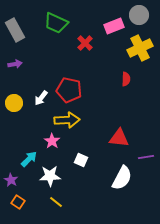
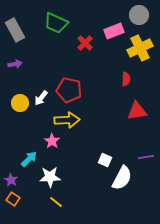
pink rectangle: moved 5 px down
yellow circle: moved 6 px right
red triangle: moved 18 px right, 27 px up; rotated 15 degrees counterclockwise
white square: moved 24 px right
white star: moved 1 px down
orange square: moved 5 px left, 3 px up
